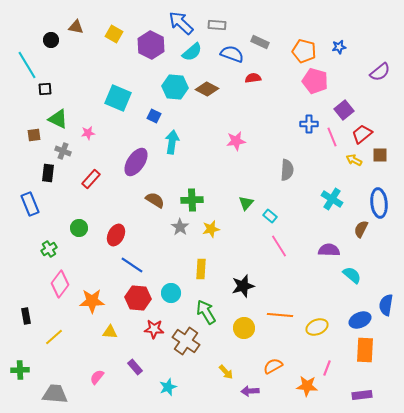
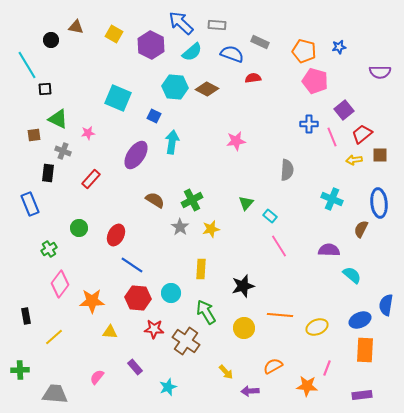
purple semicircle at (380, 72): rotated 40 degrees clockwise
yellow arrow at (354, 160): rotated 35 degrees counterclockwise
purple ellipse at (136, 162): moved 7 px up
cyan cross at (332, 199): rotated 10 degrees counterclockwise
green cross at (192, 200): rotated 25 degrees counterclockwise
